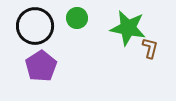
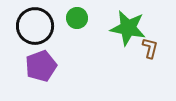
purple pentagon: rotated 12 degrees clockwise
